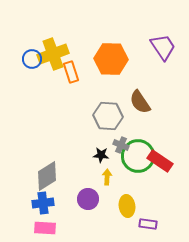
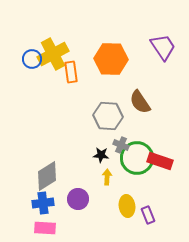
yellow cross: rotated 8 degrees counterclockwise
orange rectangle: rotated 10 degrees clockwise
green circle: moved 1 px left, 2 px down
red rectangle: rotated 15 degrees counterclockwise
purple circle: moved 10 px left
purple rectangle: moved 9 px up; rotated 60 degrees clockwise
